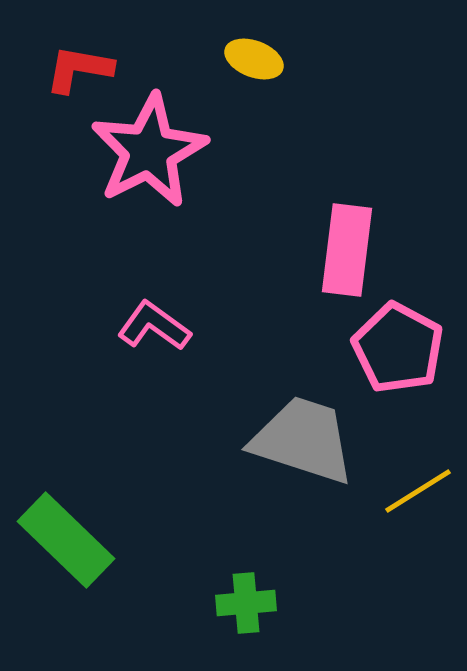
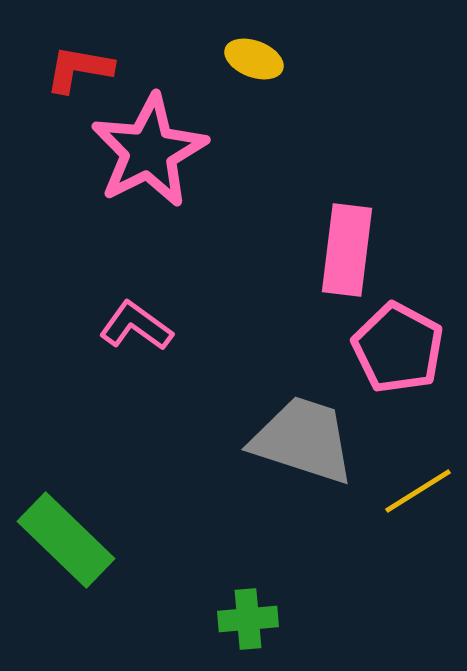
pink L-shape: moved 18 px left
green cross: moved 2 px right, 16 px down
